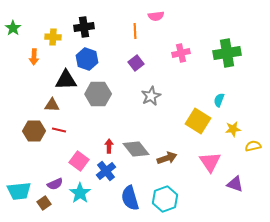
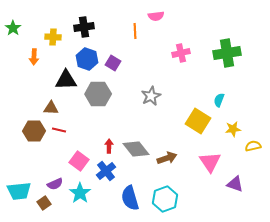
purple square: moved 23 px left; rotated 21 degrees counterclockwise
brown triangle: moved 1 px left, 3 px down
